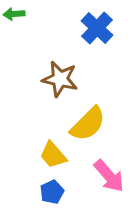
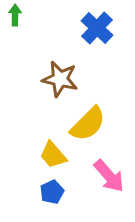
green arrow: moved 1 px right, 1 px down; rotated 95 degrees clockwise
